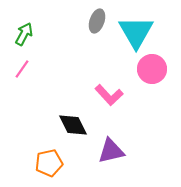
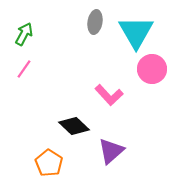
gray ellipse: moved 2 px left, 1 px down; rotated 10 degrees counterclockwise
pink line: moved 2 px right
black diamond: moved 1 px right, 1 px down; rotated 20 degrees counterclockwise
purple triangle: rotated 28 degrees counterclockwise
orange pentagon: rotated 28 degrees counterclockwise
